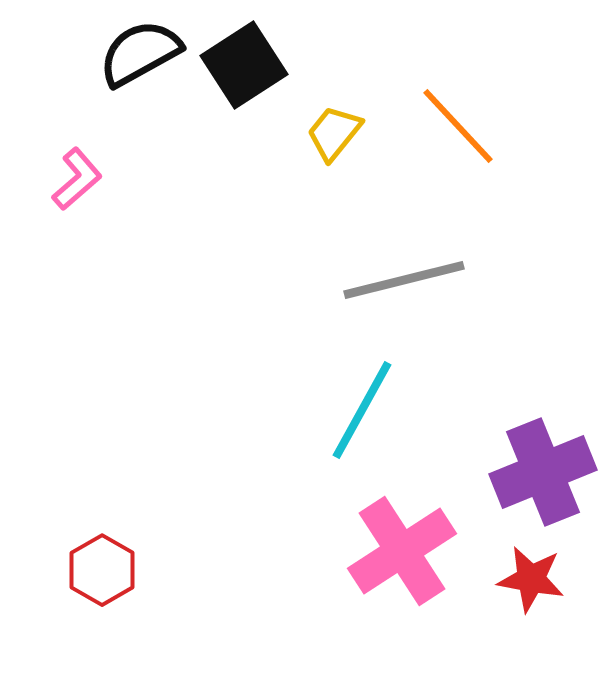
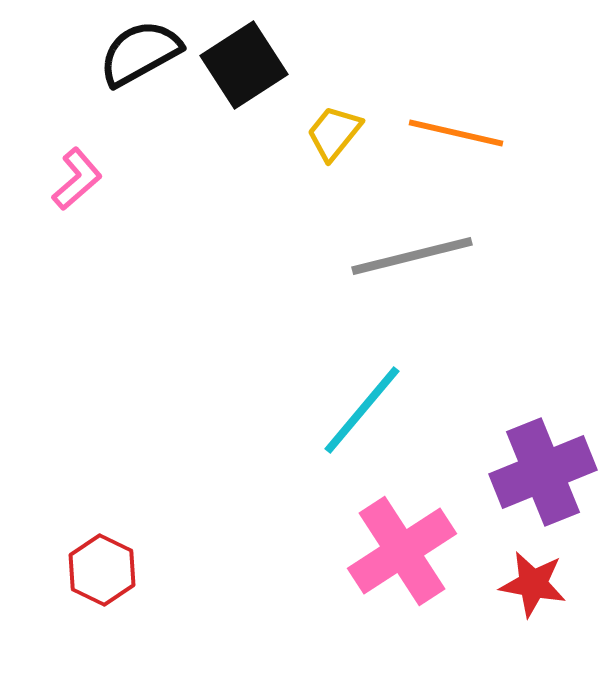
orange line: moved 2 px left, 7 px down; rotated 34 degrees counterclockwise
gray line: moved 8 px right, 24 px up
cyan line: rotated 11 degrees clockwise
red hexagon: rotated 4 degrees counterclockwise
red star: moved 2 px right, 5 px down
